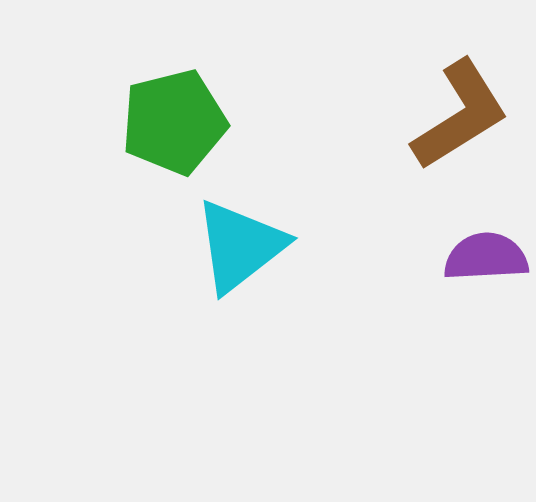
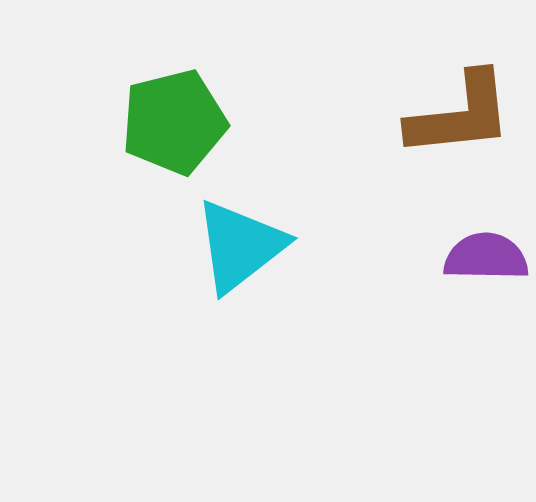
brown L-shape: rotated 26 degrees clockwise
purple semicircle: rotated 4 degrees clockwise
